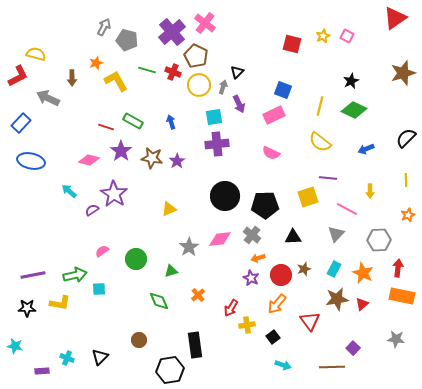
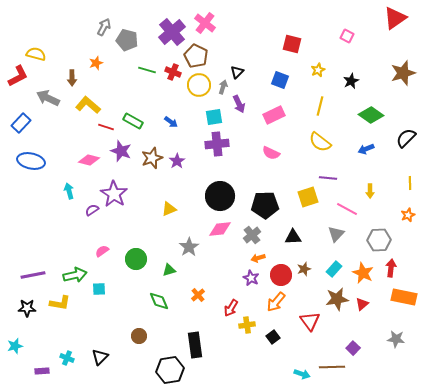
yellow star at (323, 36): moved 5 px left, 34 px down
yellow L-shape at (116, 81): moved 28 px left, 24 px down; rotated 20 degrees counterclockwise
blue square at (283, 90): moved 3 px left, 10 px up
green diamond at (354, 110): moved 17 px right, 5 px down; rotated 10 degrees clockwise
blue arrow at (171, 122): rotated 144 degrees clockwise
purple star at (121, 151): rotated 15 degrees counterclockwise
brown star at (152, 158): rotated 30 degrees counterclockwise
yellow line at (406, 180): moved 4 px right, 3 px down
cyan arrow at (69, 191): rotated 35 degrees clockwise
black circle at (225, 196): moved 5 px left
gray cross at (252, 235): rotated 12 degrees clockwise
pink diamond at (220, 239): moved 10 px up
red arrow at (398, 268): moved 7 px left
cyan rectangle at (334, 269): rotated 14 degrees clockwise
green triangle at (171, 271): moved 2 px left, 1 px up
orange rectangle at (402, 296): moved 2 px right, 1 px down
orange arrow at (277, 304): moved 1 px left, 2 px up
brown circle at (139, 340): moved 4 px up
cyan star at (15, 346): rotated 28 degrees counterclockwise
cyan arrow at (283, 365): moved 19 px right, 9 px down
